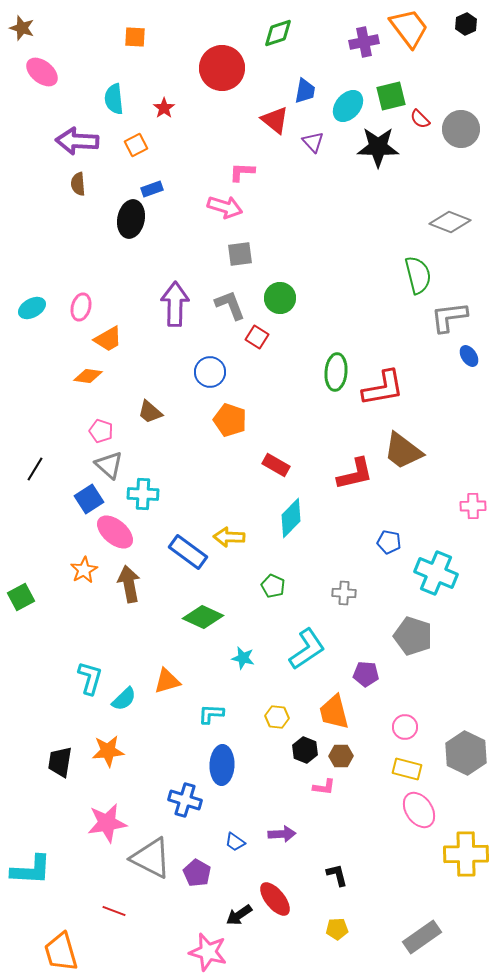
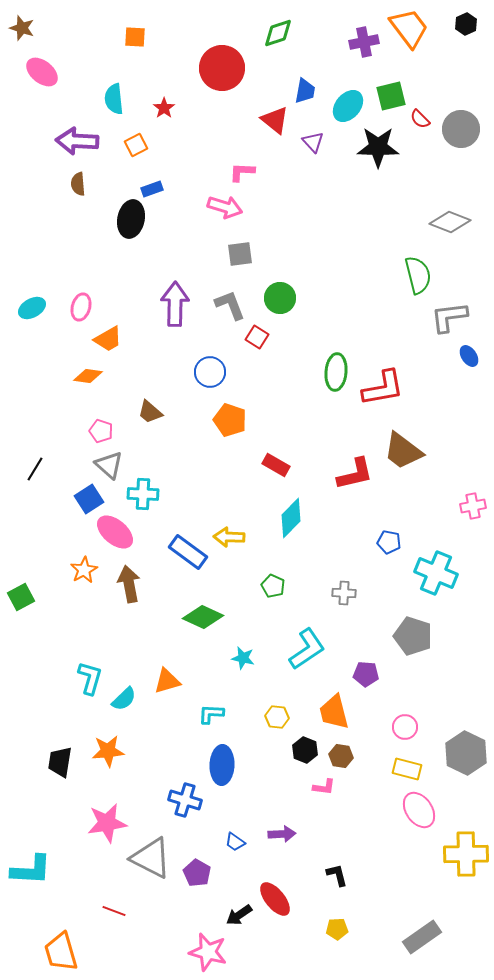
pink cross at (473, 506): rotated 10 degrees counterclockwise
brown hexagon at (341, 756): rotated 10 degrees clockwise
